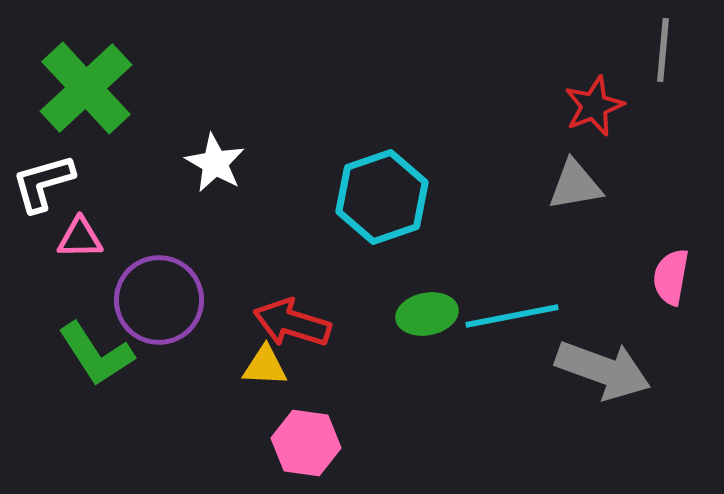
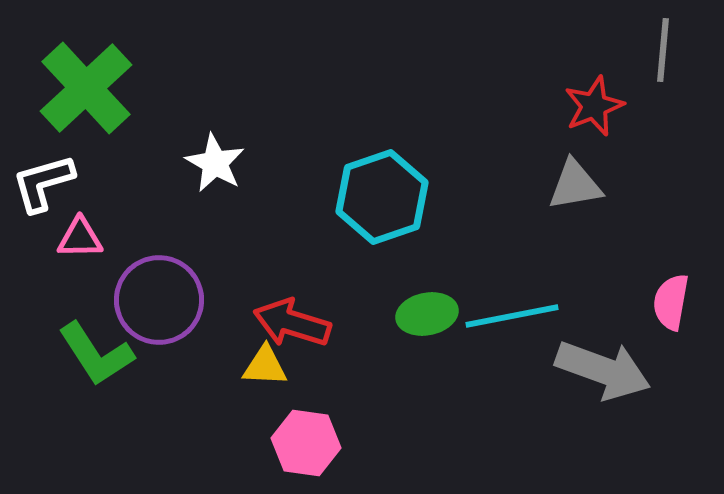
pink semicircle: moved 25 px down
